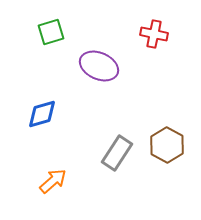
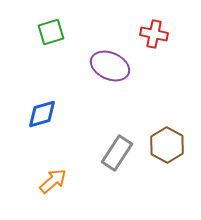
purple ellipse: moved 11 px right
